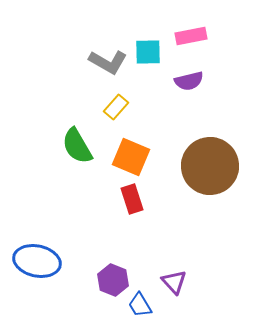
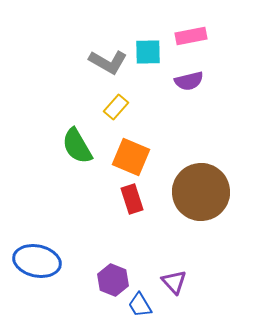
brown circle: moved 9 px left, 26 px down
